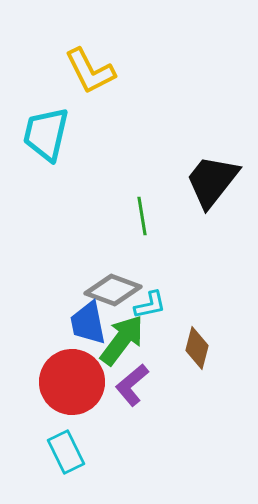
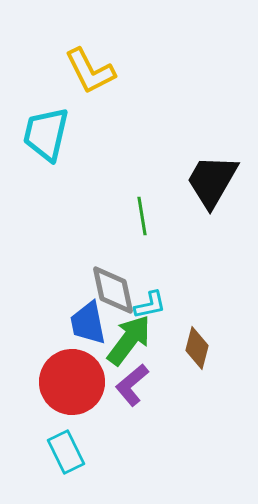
black trapezoid: rotated 8 degrees counterclockwise
gray diamond: rotated 58 degrees clockwise
green arrow: moved 7 px right
